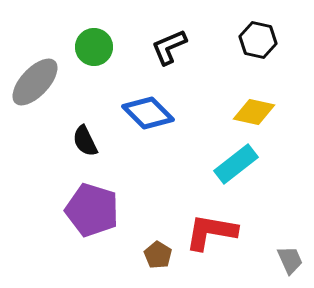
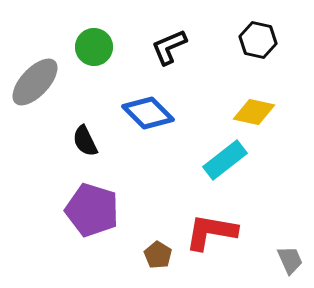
cyan rectangle: moved 11 px left, 4 px up
